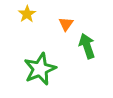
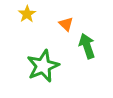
orange triangle: rotated 21 degrees counterclockwise
green star: moved 3 px right, 3 px up
